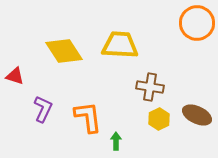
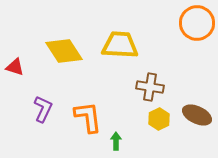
red triangle: moved 9 px up
